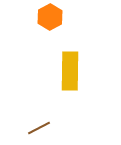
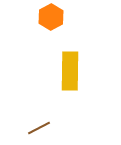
orange hexagon: moved 1 px right
